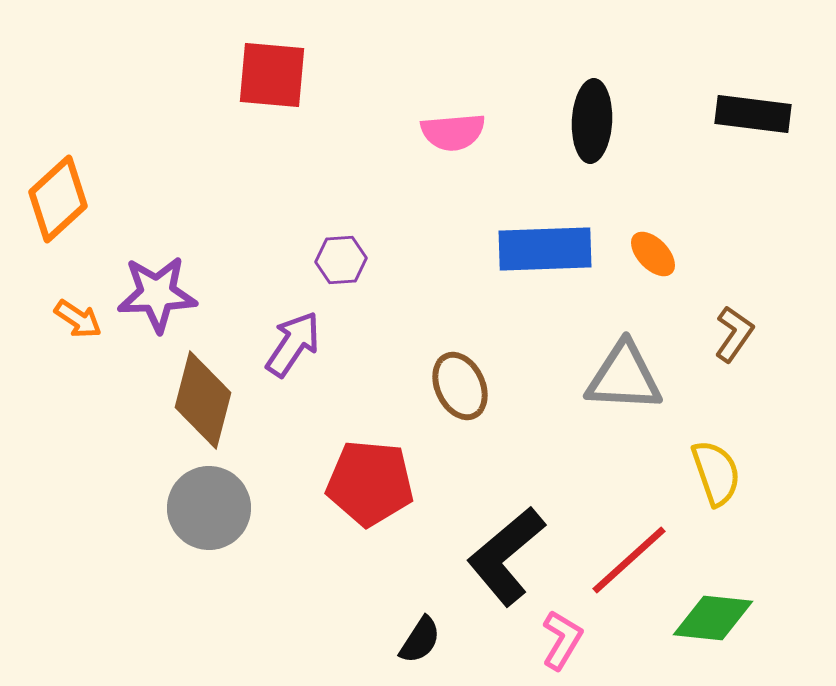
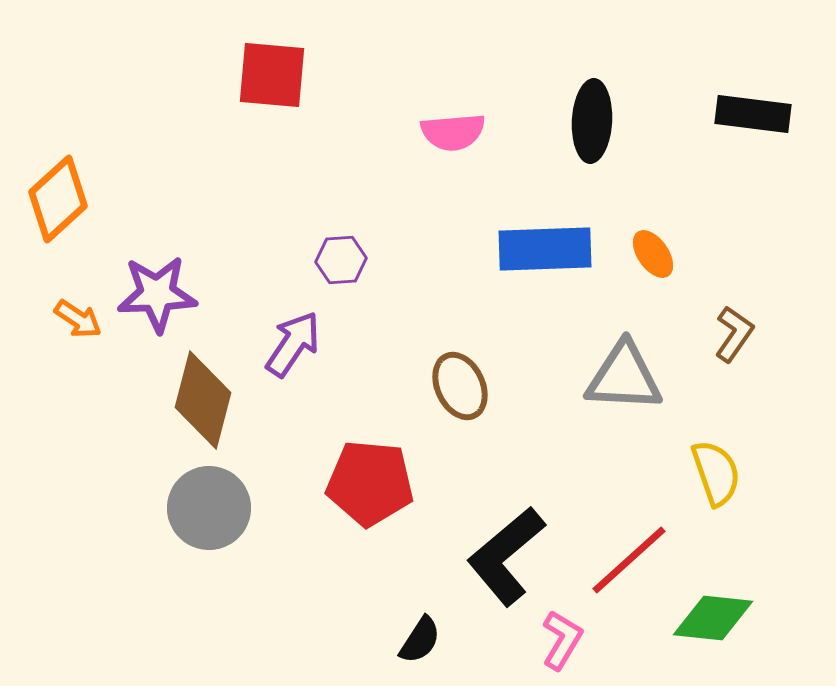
orange ellipse: rotated 9 degrees clockwise
